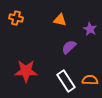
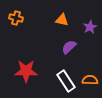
orange triangle: moved 2 px right
purple star: moved 2 px up; rotated 16 degrees clockwise
